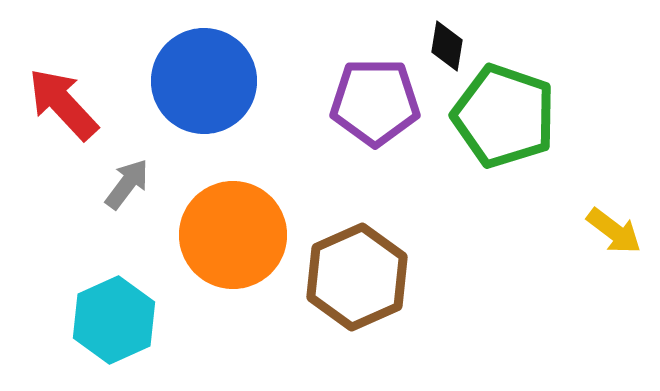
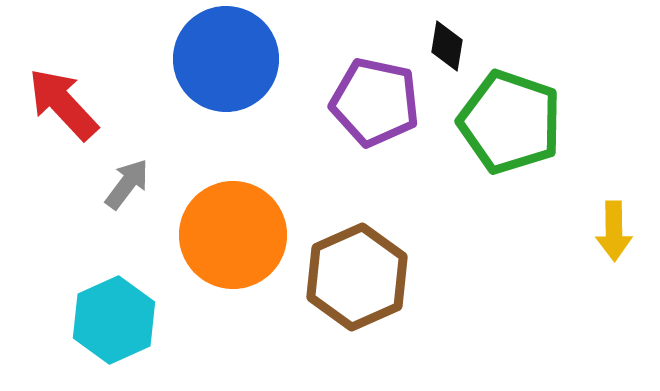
blue circle: moved 22 px right, 22 px up
purple pentagon: rotated 12 degrees clockwise
green pentagon: moved 6 px right, 6 px down
yellow arrow: rotated 52 degrees clockwise
